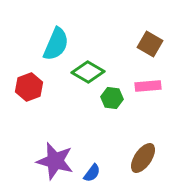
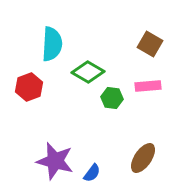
cyan semicircle: moved 4 px left; rotated 20 degrees counterclockwise
